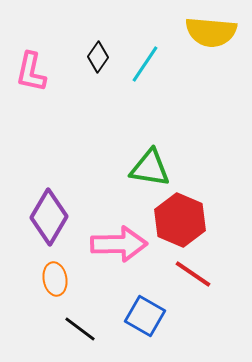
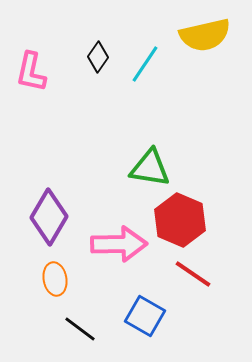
yellow semicircle: moved 6 px left, 3 px down; rotated 18 degrees counterclockwise
